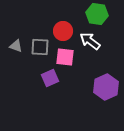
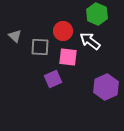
green hexagon: rotated 15 degrees clockwise
gray triangle: moved 1 px left, 10 px up; rotated 24 degrees clockwise
pink square: moved 3 px right
purple square: moved 3 px right, 1 px down
